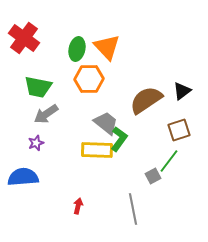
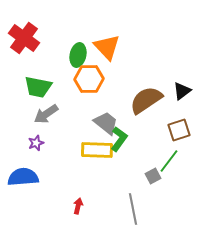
green ellipse: moved 1 px right, 6 px down
